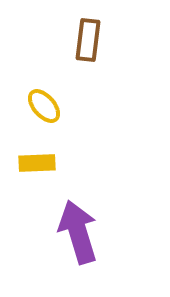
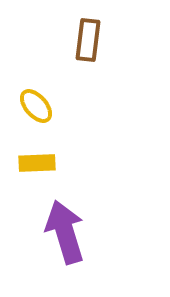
yellow ellipse: moved 8 px left
purple arrow: moved 13 px left
